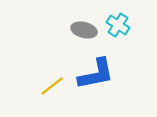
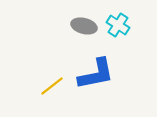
gray ellipse: moved 4 px up
